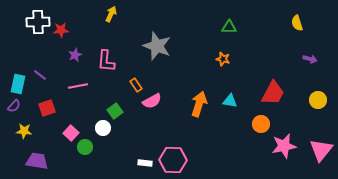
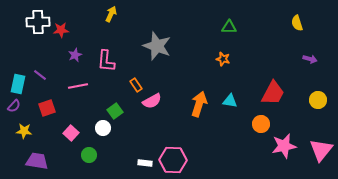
green circle: moved 4 px right, 8 px down
